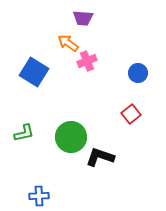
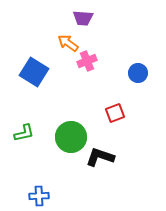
red square: moved 16 px left, 1 px up; rotated 18 degrees clockwise
